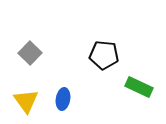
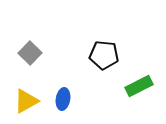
green rectangle: moved 1 px up; rotated 52 degrees counterclockwise
yellow triangle: rotated 36 degrees clockwise
